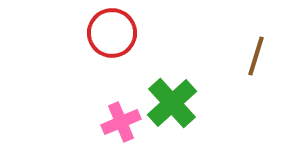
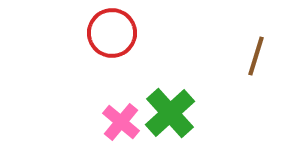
green cross: moved 2 px left, 10 px down
pink cross: rotated 27 degrees counterclockwise
